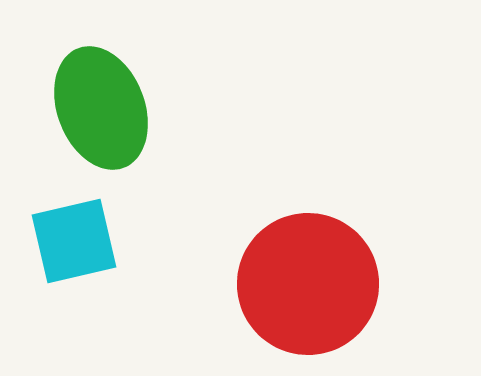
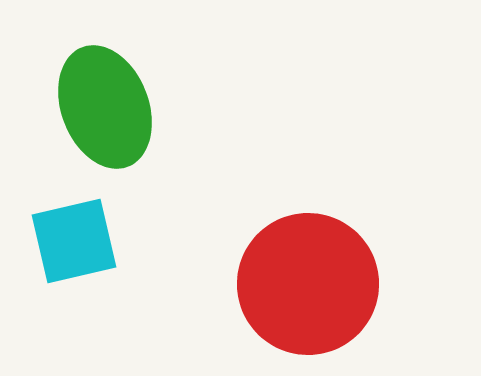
green ellipse: moved 4 px right, 1 px up
